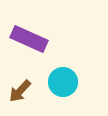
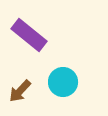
purple rectangle: moved 4 px up; rotated 15 degrees clockwise
